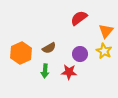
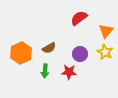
yellow star: moved 1 px right, 1 px down
